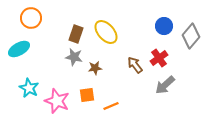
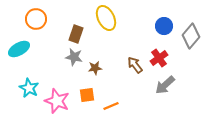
orange circle: moved 5 px right, 1 px down
yellow ellipse: moved 14 px up; rotated 15 degrees clockwise
